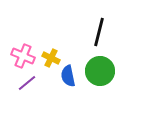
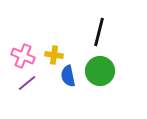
yellow cross: moved 3 px right, 3 px up; rotated 18 degrees counterclockwise
